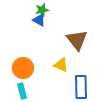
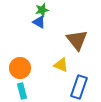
blue triangle: moved 2 px down
orange circle: moved 3 px left
blue rectangle: moved 2 px left; rotated 20 degrees clockwise
